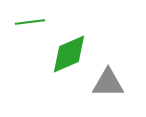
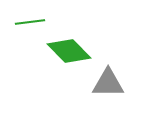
green diamond: moved 3 px up; rotated 69 degrees clockwise
